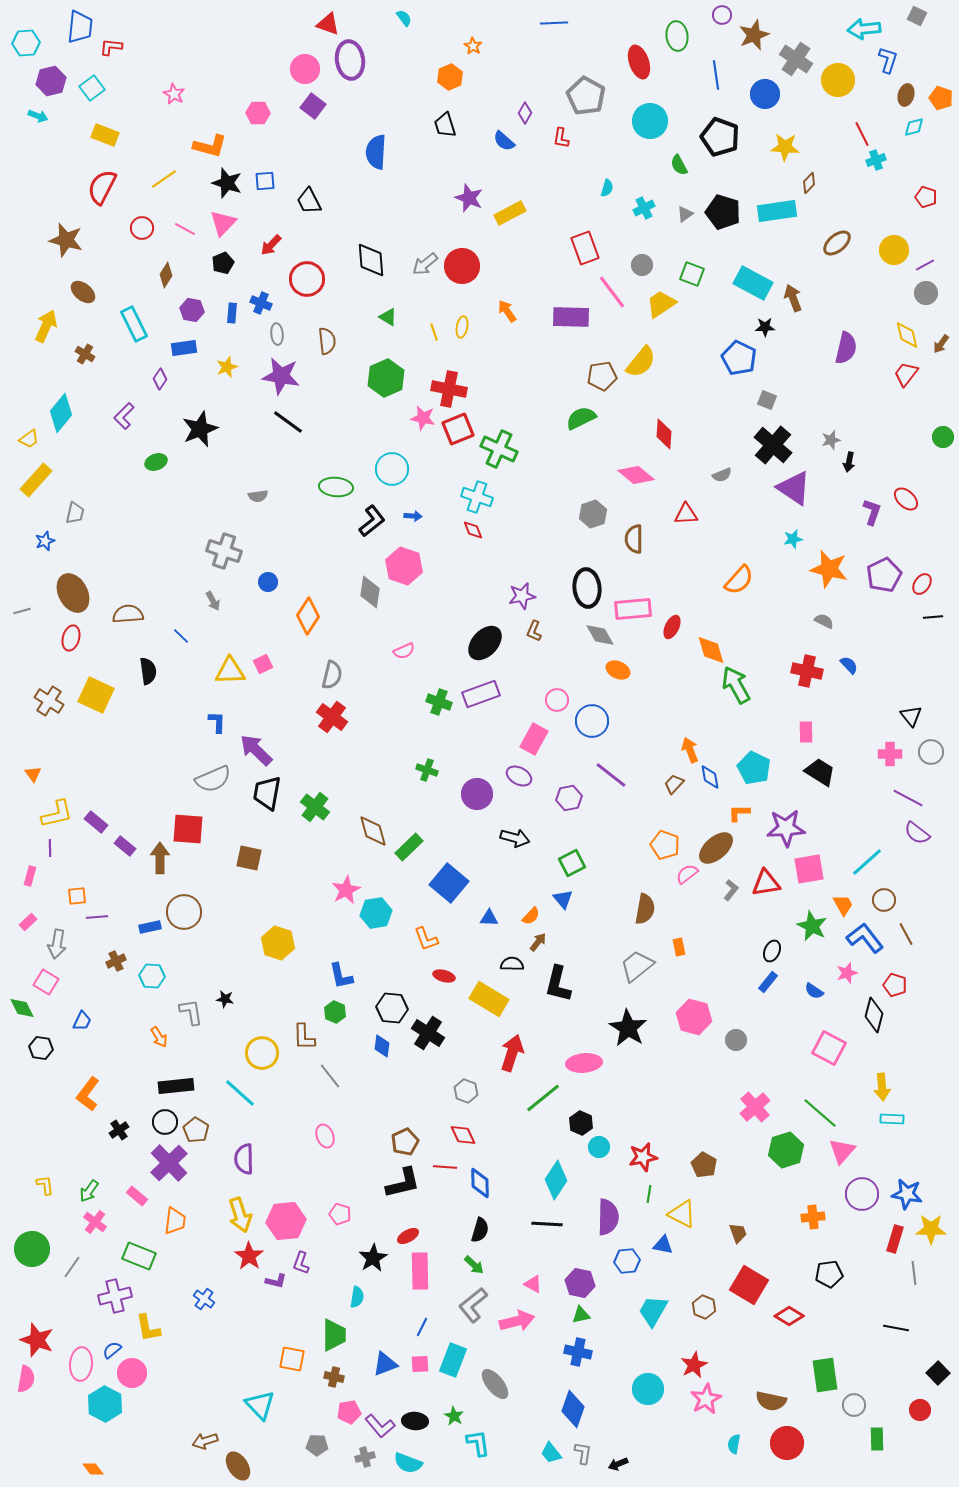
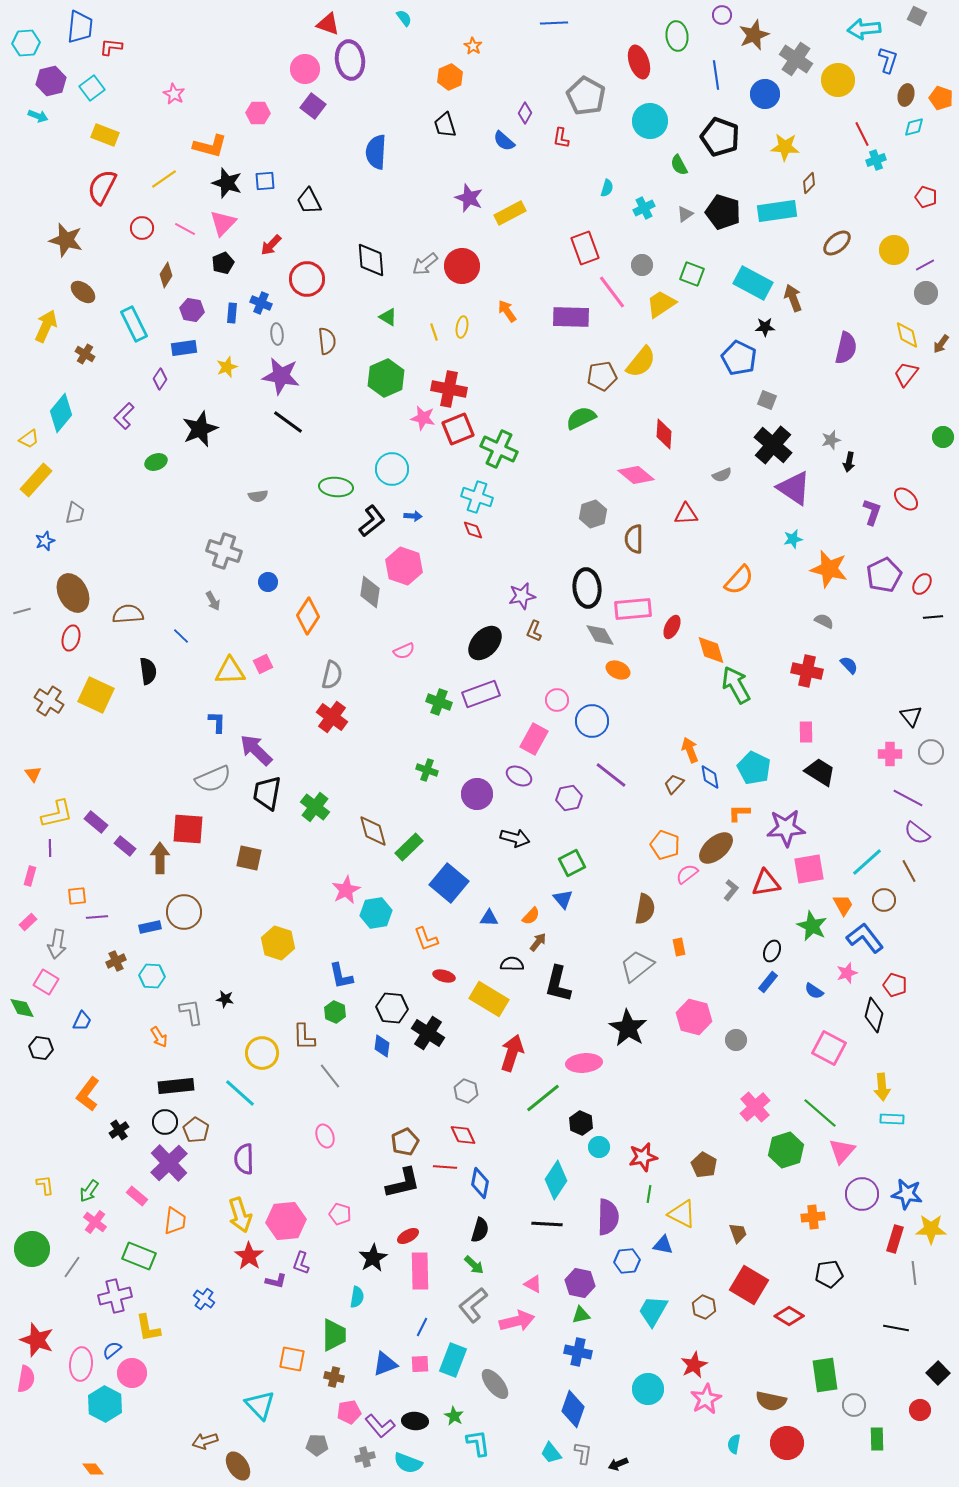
brown line at (906, 934): moved 3 px right, 63 px up
blue diamond at (480, 1183): rotated 12 degrees clockwise
